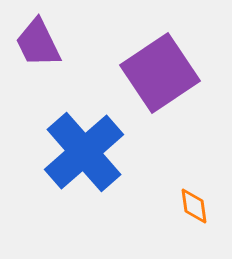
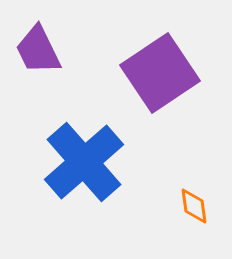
purple trapezoid: moved 7 px down
blue cross: moved 10 px down
